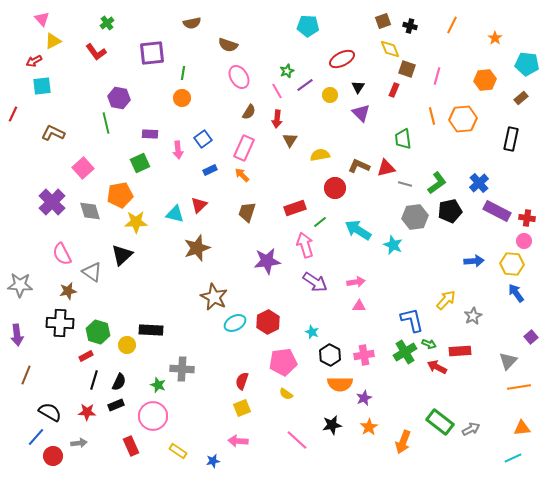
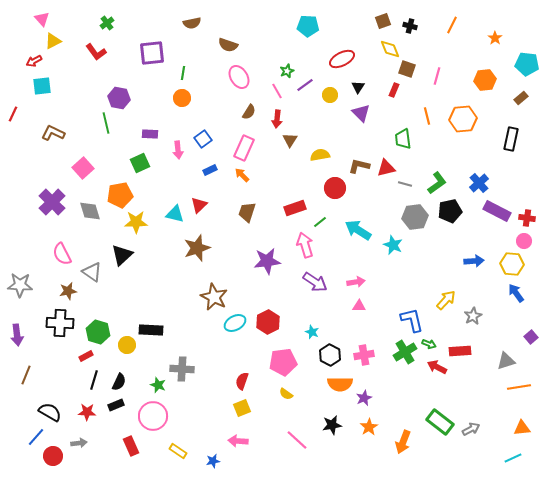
orange line at (432, 116): moved 5 px left
brown L-shape at (359, 166): rotated 10 degrees counterclockwise
gray triangle at (508, 361): moved 2 px left; rotated 30 degrees clockwise
